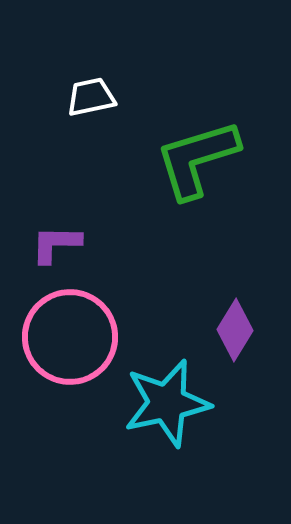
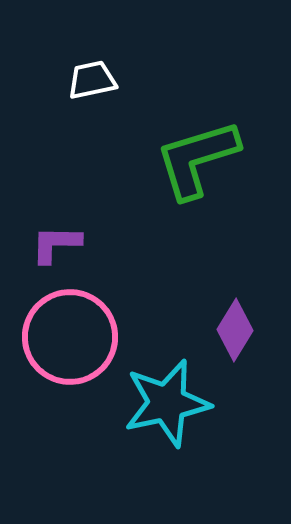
white trapezoid: moved 1 px right, 17 px up
